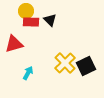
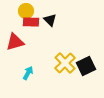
red triangle: moved 1 px right, 2 px up
